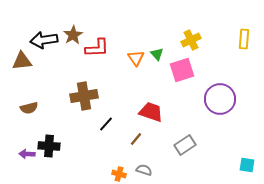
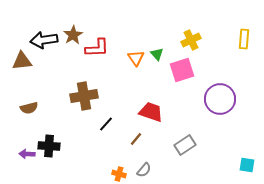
gray semicircle: rotated 112 degrees clockwise
